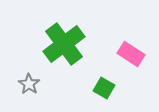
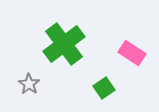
pink rectangle: moved 1 px right, 1 px up
green square: rotated 25 degrees clockwise
